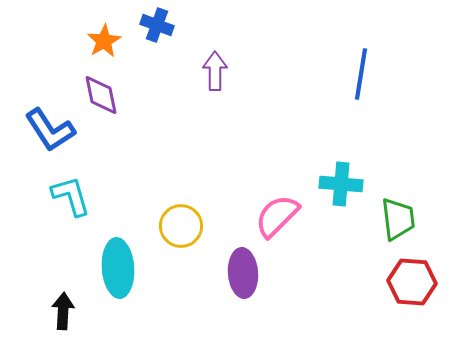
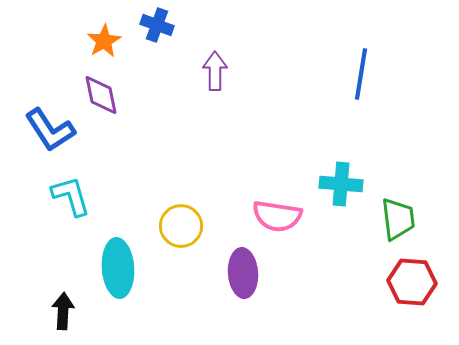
pink semicircle: rotated 126 degrees counterclockwise
